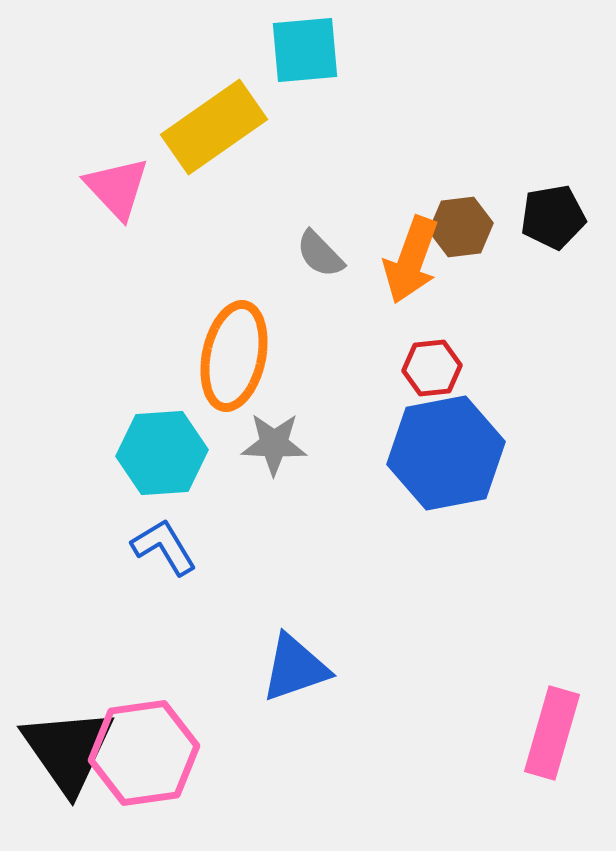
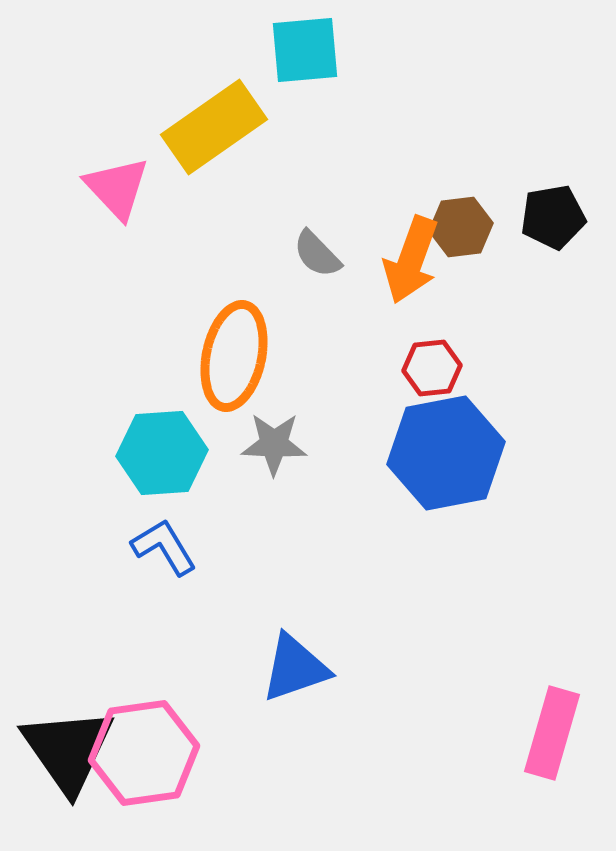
gray semicircle: moved 3 px left
